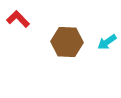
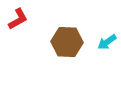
red L-shape: rotated 105 degrees clockwise
